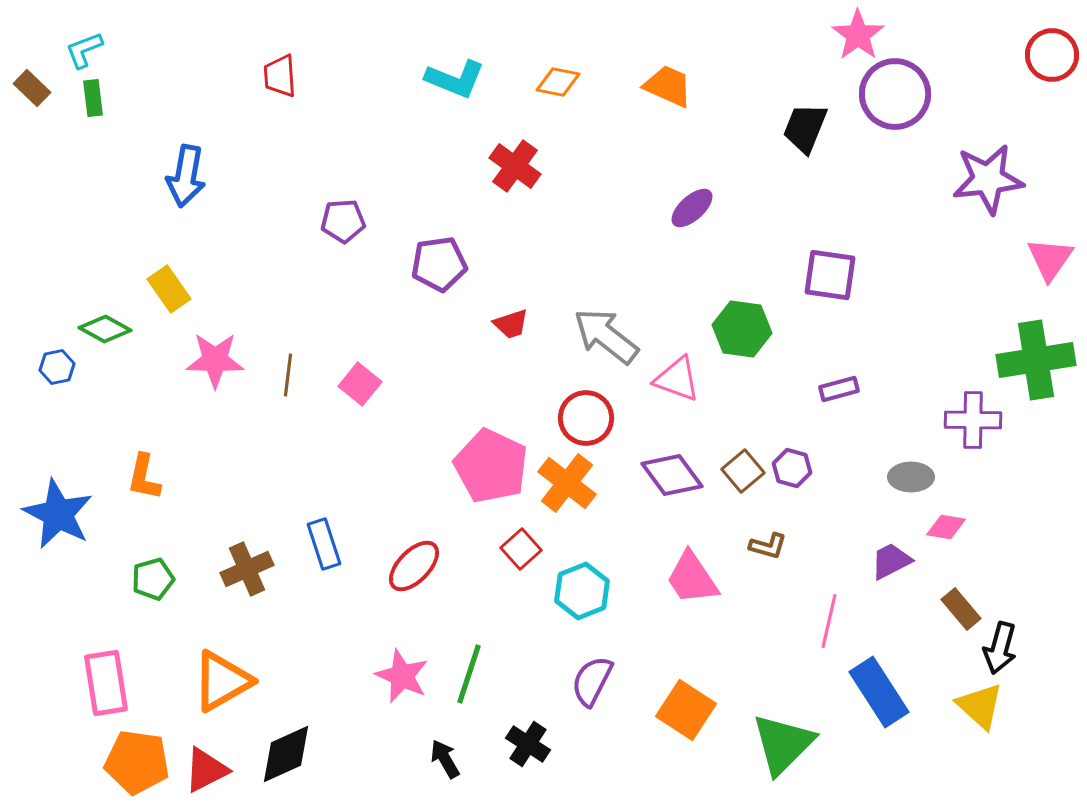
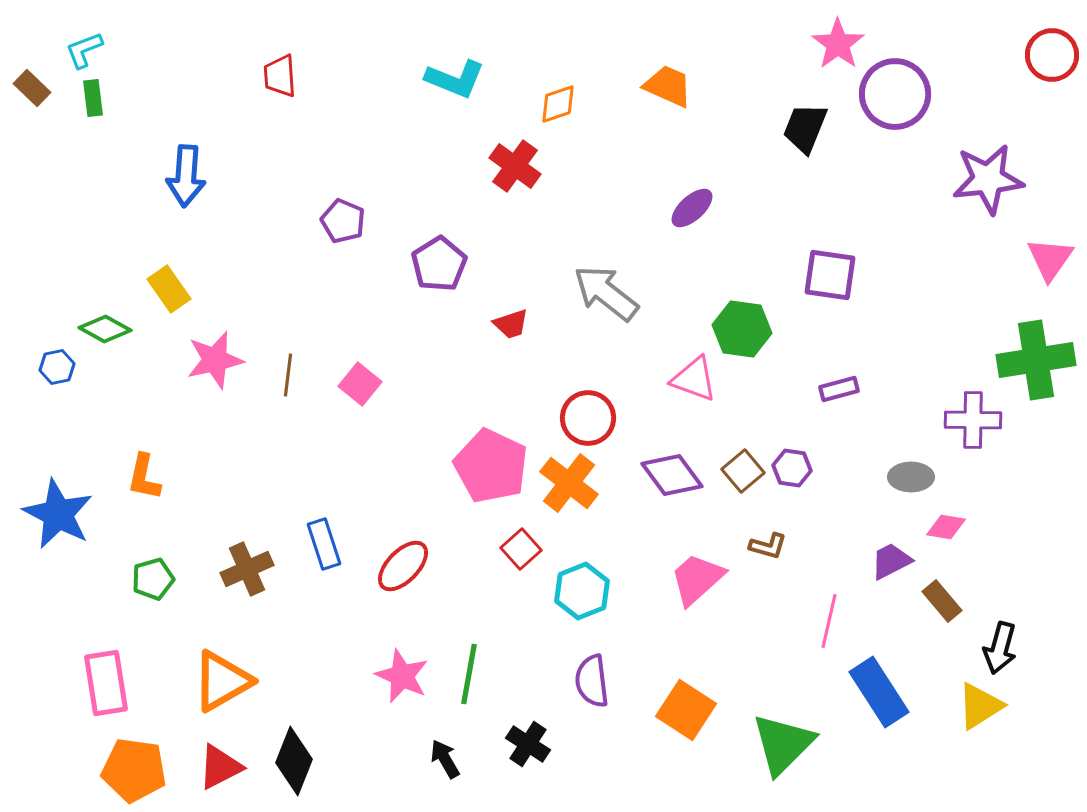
pink star at (858, 35): moved 20 px left, 9 px down
orange diamond at (558, 82): moved 22 px down; rotated 30 degrees counterclockwise
blue arrow at (186, 176): rotated 6 degrees counterclockwise
purple pentagon at (343, 221): rotated 27 degrees clockwise
purple pentagon at (439, 264): rotated 24 degrees counterclockwise
gray arrow at (606, 336): moved 43 px up
pink star at (215, 360): rotated 14 degrees counterclockwise
pink triangle at (677, 379): moved 17 px right
red circle at (586, 418): moved 2 px right
purple hexagon at (792, 468): rotated 6 degrees counterclockwise
orange cross at (567, 483): moved 2 px right
red ellipse at (414, 566): moved 11 px left
pink trapezoid at (692, 578): moved 5 px right, 1 px down; rotated 82 degrees clockwise
brown rectangle at (961, 609): moved 19 px left, 8 px up
green line at (469, 674): rotated 8 degrees counterclockwise
purple semicircle at (592, 681): rotated 34 degrees counterclockwise
yellow triangle at (980, 706): rotated 46 degrees clockwise
black diamond at (286, 754): moved 8 px right, 7 px down; rotated 44 degrees counterclockwise
orange pentagon at (137, 762): moved 3 px left, 8 px down
red triangle at (206, 770): moved 14 px right, 3 px up
